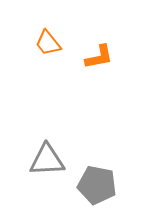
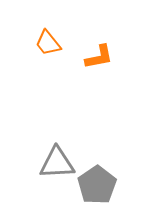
gray triangle: moved 10 px right, 3 px down
gray pentagon: rotated 27 degrees clockwise
